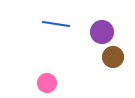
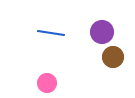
blue line: moved 5 px left, 9 px down
